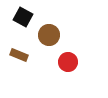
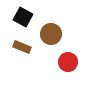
brown circle: moved 2 px right, 1 px up
brown rectangle: moved 3 px right, 8 px up
